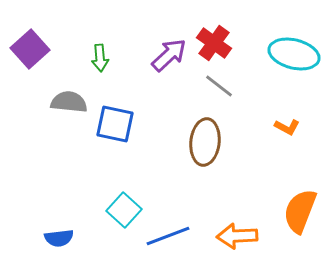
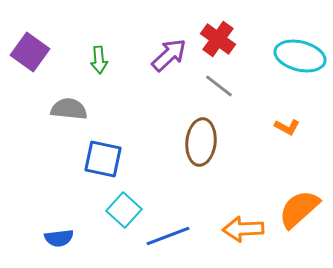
red cross: moved 4 px right, 4 px up
purple square: moved 3 px down; rotated 12 degrees counterclockwise
cyan ellipse: moved 6 px right, 2 px down
green arrow: moved 1 px left, 2 px down
gray semicircle: moved 7 px down
blue square: moved 12 px left, 35 px down
brown ellipse: moved 4 px left
orange semicircle: moved 1 px left, 2 px up; rotated 27 degrees clockwise
orange arrow: moved 6 px right, 7 px up
